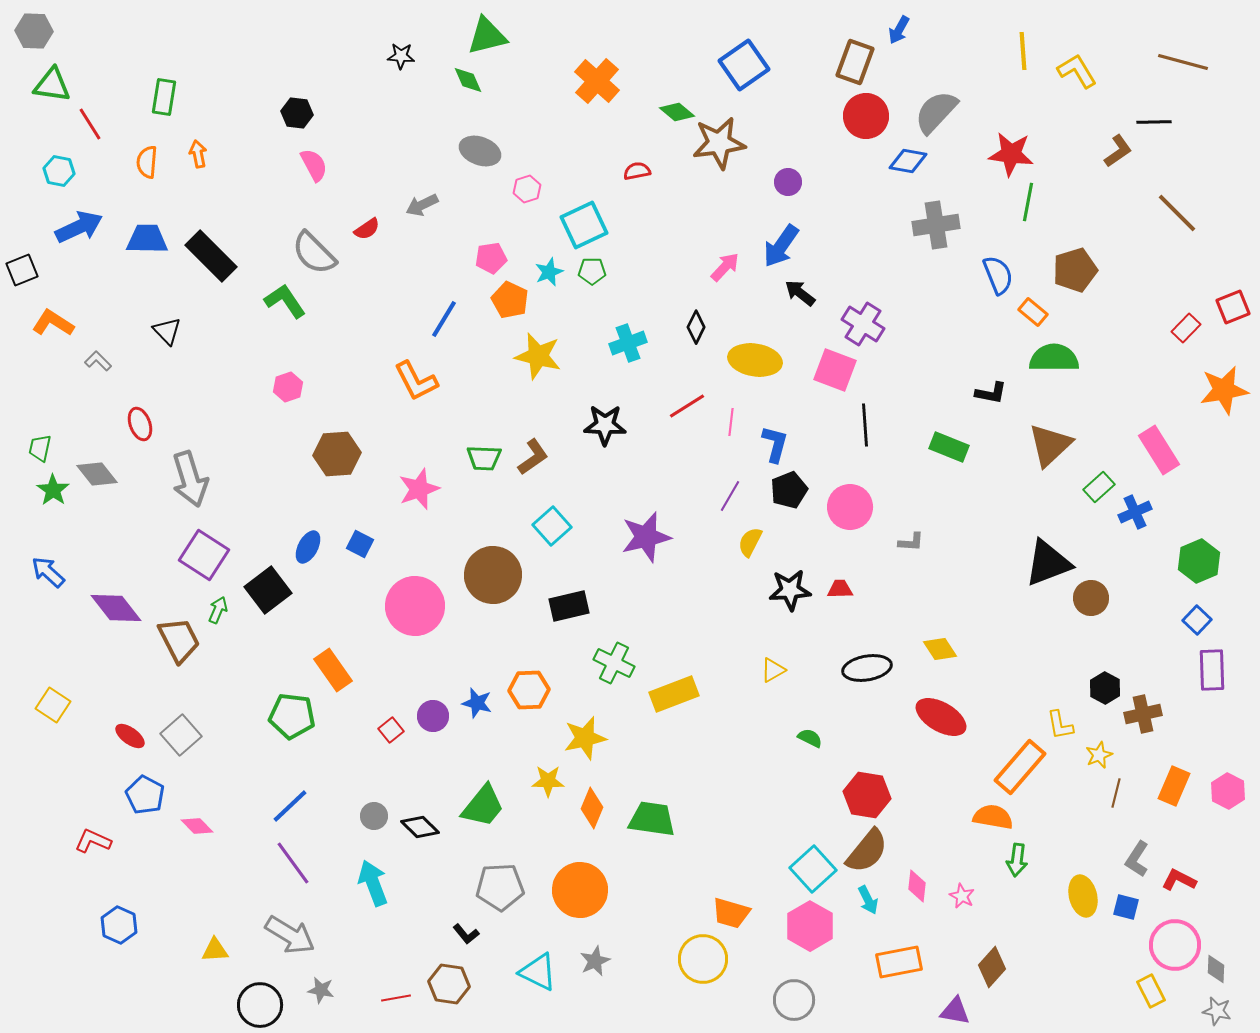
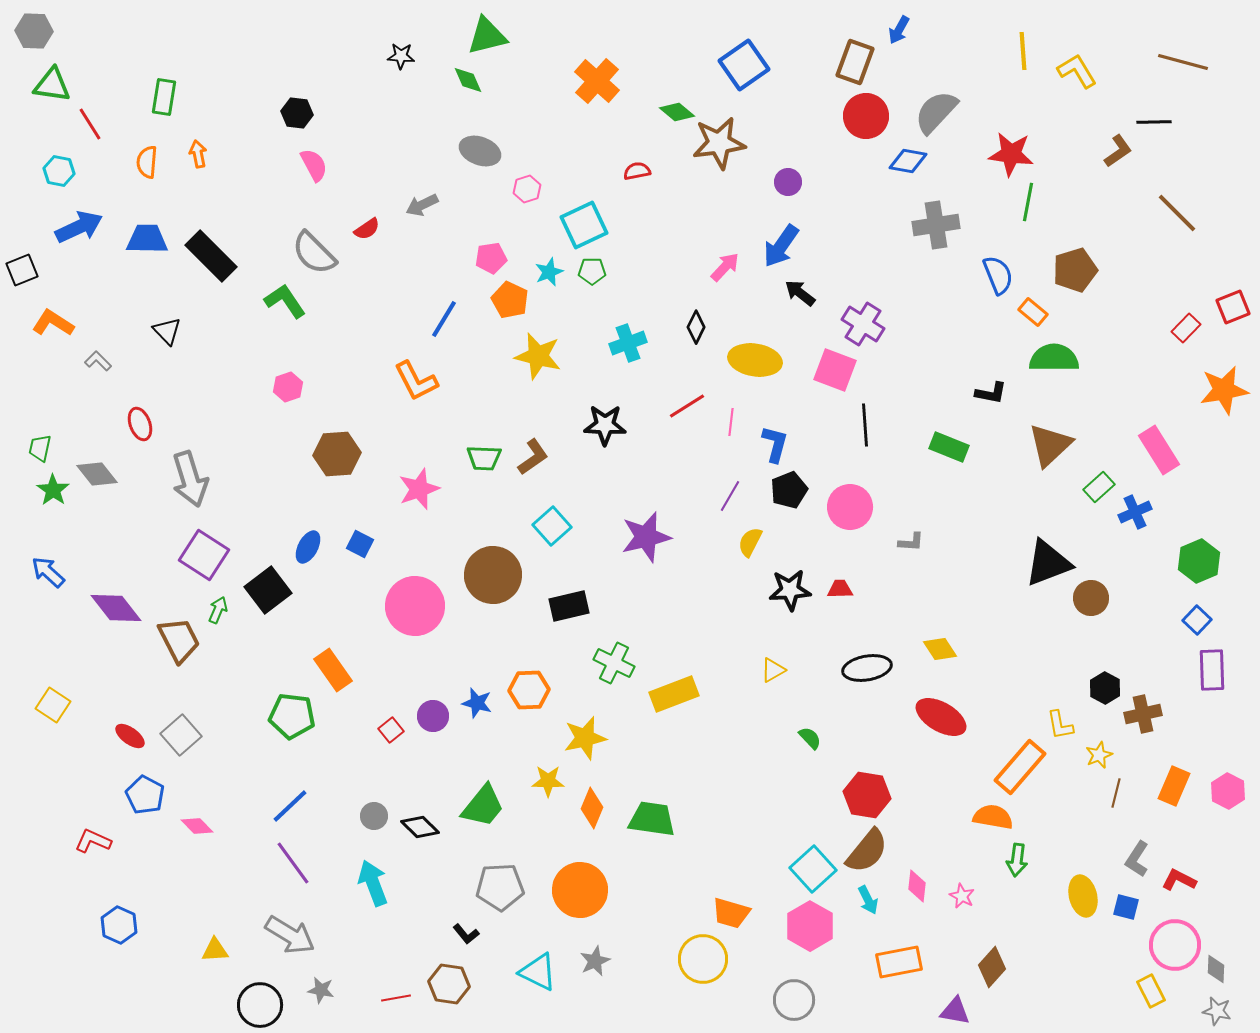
green semicircle at (810, 738): rotated 20 degrees clockwise
